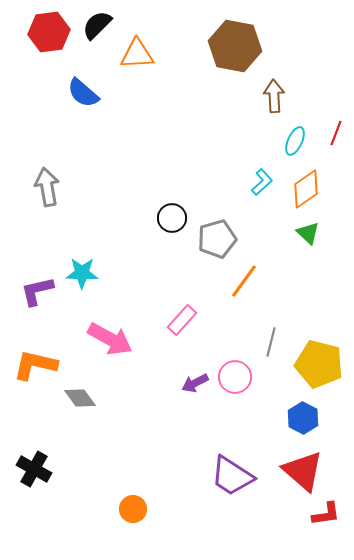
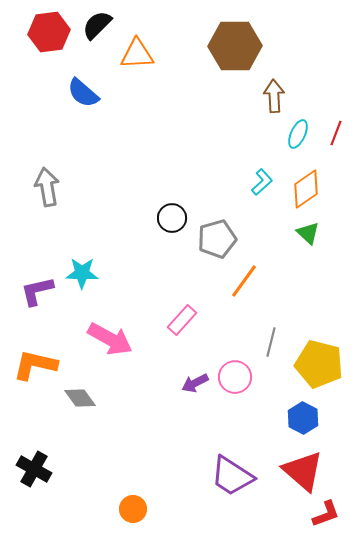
brown hexagon: rotated 12 degrees counterclockwise
cyan ellipse: moved 3 px right, 7 px up
red L-shape: rotated 12 degrees counterclockwise
